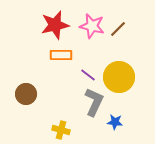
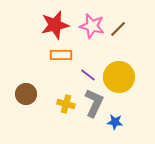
gray L-shape: moved 1 px down
yellow cross: moved 5 px right, 26 px up
